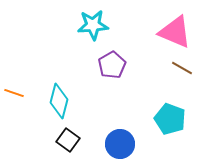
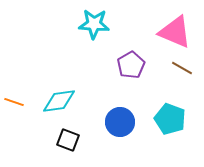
cyan star: moved 1 px right, 1 px up; rotated 8 degrees clockwise
purple pentagon: moved 19 px right
orange line: moved 9 px down
cyan diamond: rotated 68 degrees clockwise
black square: rotated 15 degrees counterclockwise
blue circle: moved 22 px up
